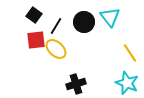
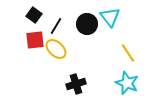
black circle: moved 3 px right, 2 px down
red square: moved 1 px left
yellow line: moved 2 px left
